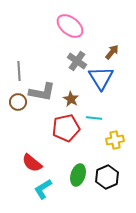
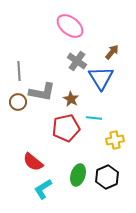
red semicircle: moved 1 px right, 1 px up
